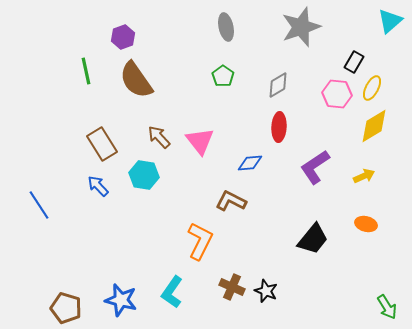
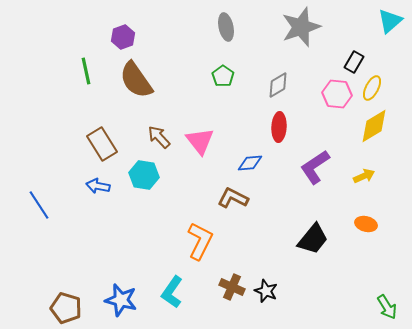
blue arrow: rotated 35 degrees counterclockwise
brown L-shape: moved 2 px right, 3 px up
